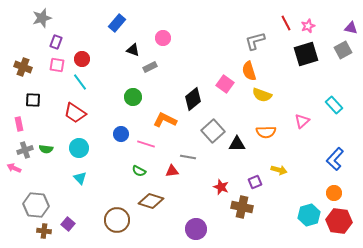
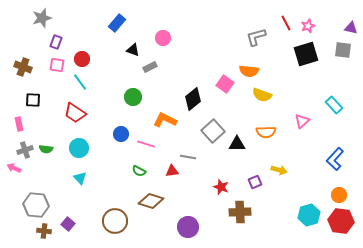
gray L-shape at (255, 41): moved 1 px right, 4 px up
gray square at (343, 50): rotated 36 degrees clockwise
orange semicircle at (249, 71): rotated 66 degrees counterclockwise
orange circle at (334, 193): moved 5 px right, 2 px down
brown cross at (242, 207): moved 2 px left, 5 px down; rotated 15 degrees counterclockwise
brown circle at (117, 220): moved 2 px left, 1 px down
red hexagon at (339, 221): moved 2 px right
purple circle at (196, 229): moved 8 px left, 2 px up
